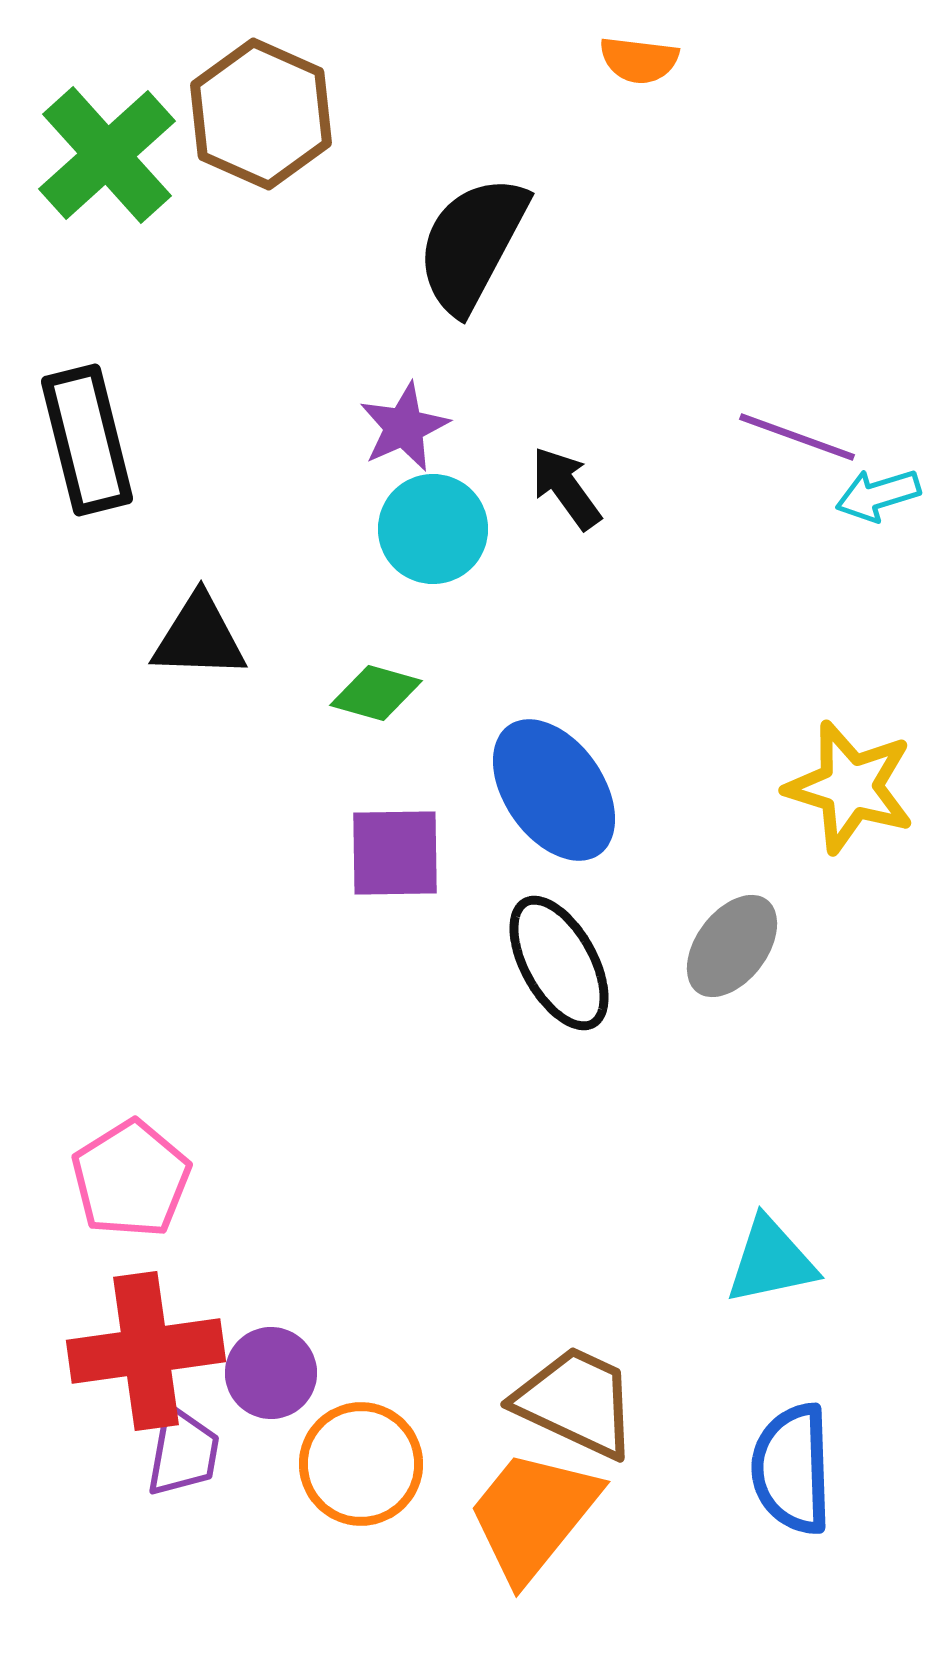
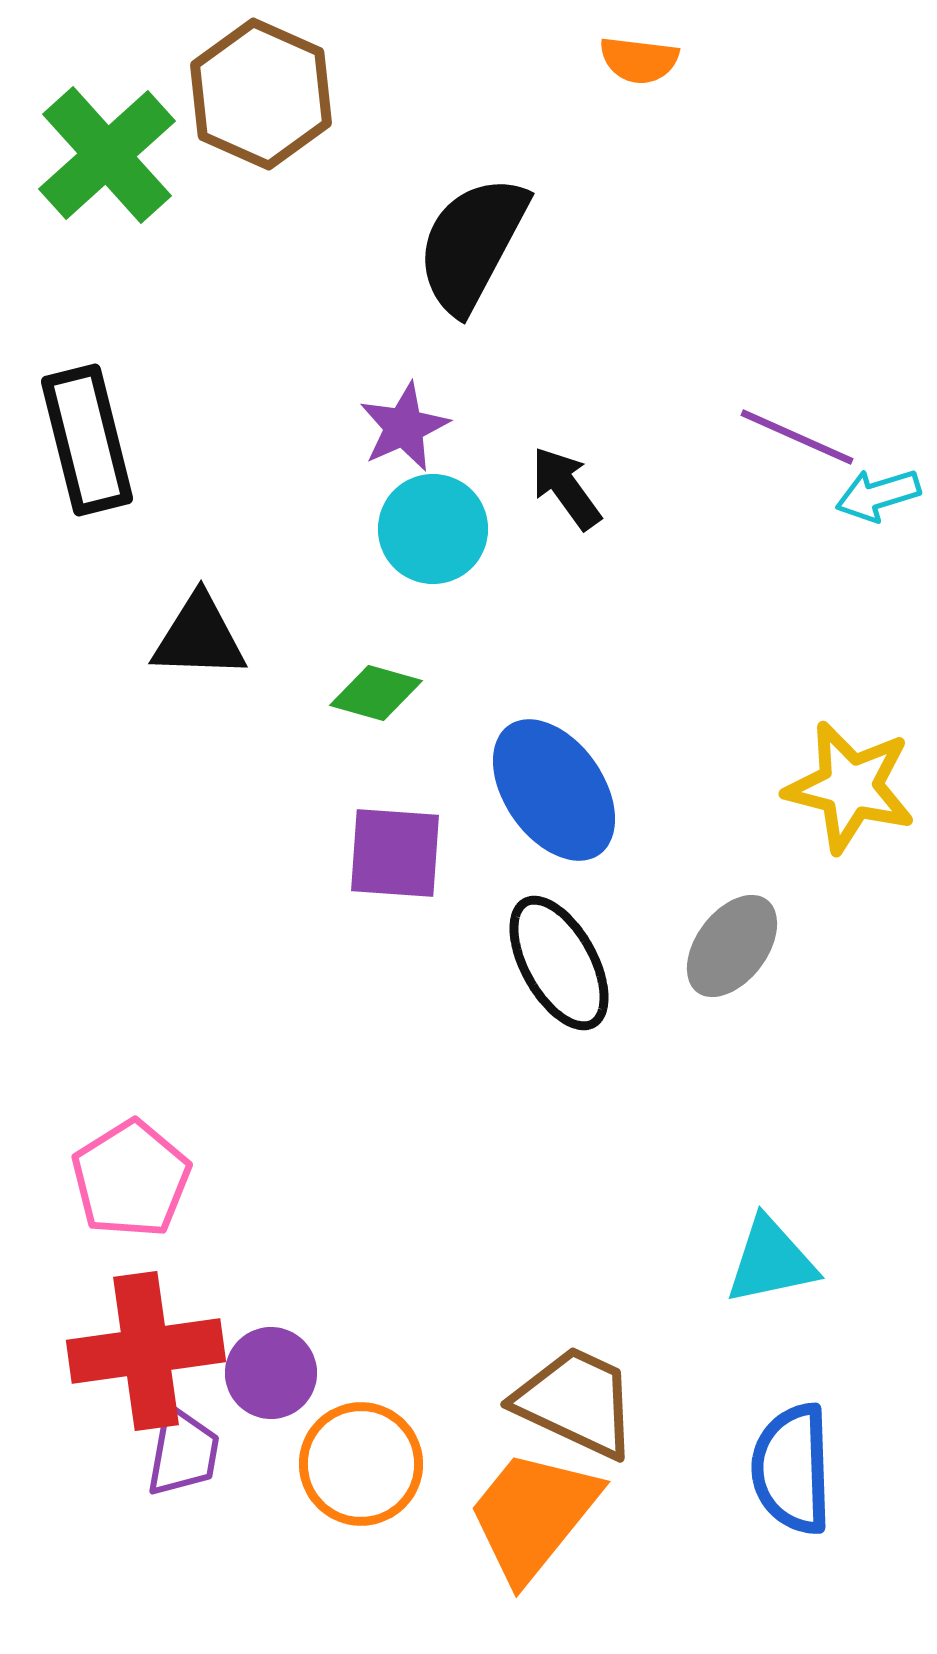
brown hexagon: moved 20 px up
purple line: rotated 4 degrees clockwise
yellow star: rotated 3 degrees counterclockwise
purple square: rotated 5 degrees clockwise
